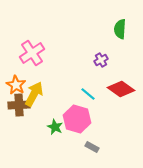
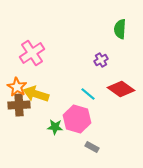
orange star: moved 1 px right, 2 px down
yellow arrow: moved 2 px right; rotated 100 degrees counterclockwise
green star: rotated 21 degrees counterclockwise
